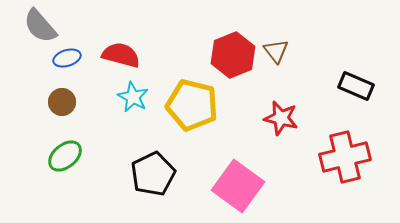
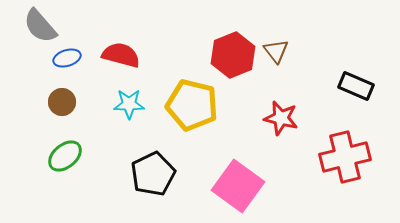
cyan star: moved 4 px left, 7 px down; rotated 28 degrees counterclockwise
